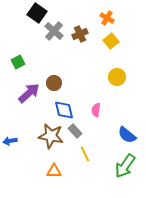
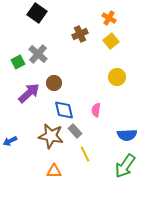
orange cross: moved 2 px right
gray cross: moved 16 px left, 23 px down
blue semicircle: rotated 42 degrees counterclockwise
blue arrow: rotated 16 degrees counterclockwise
